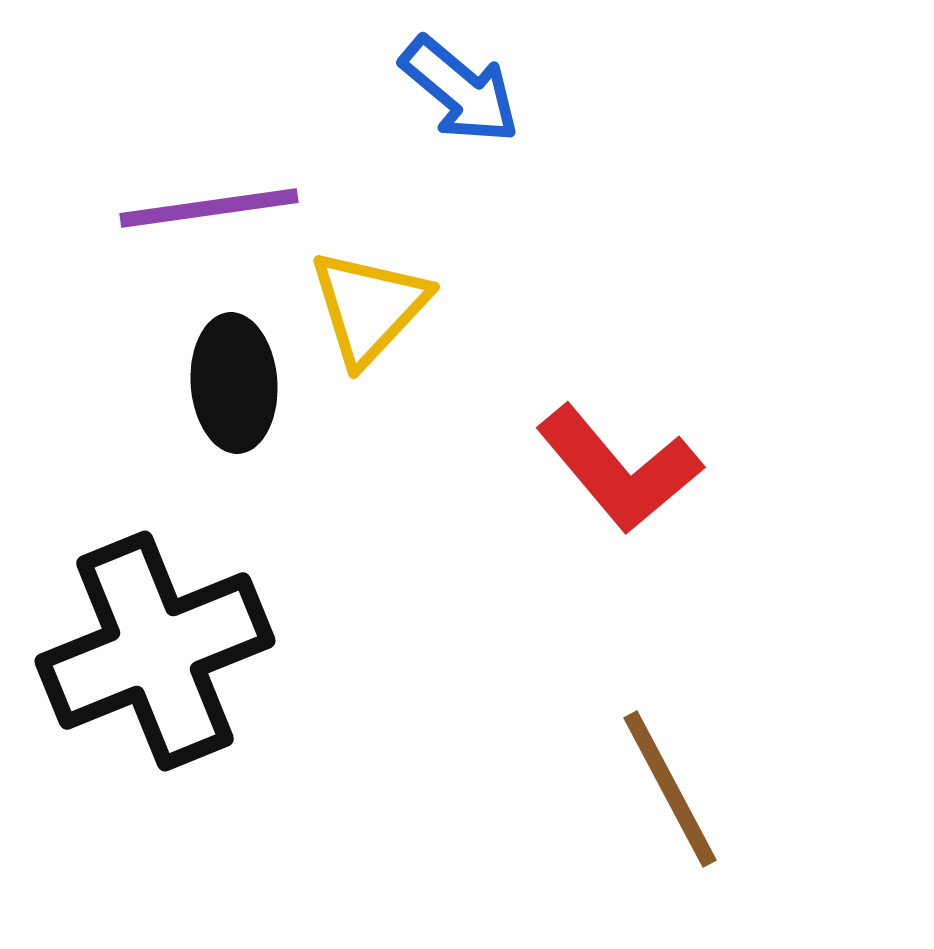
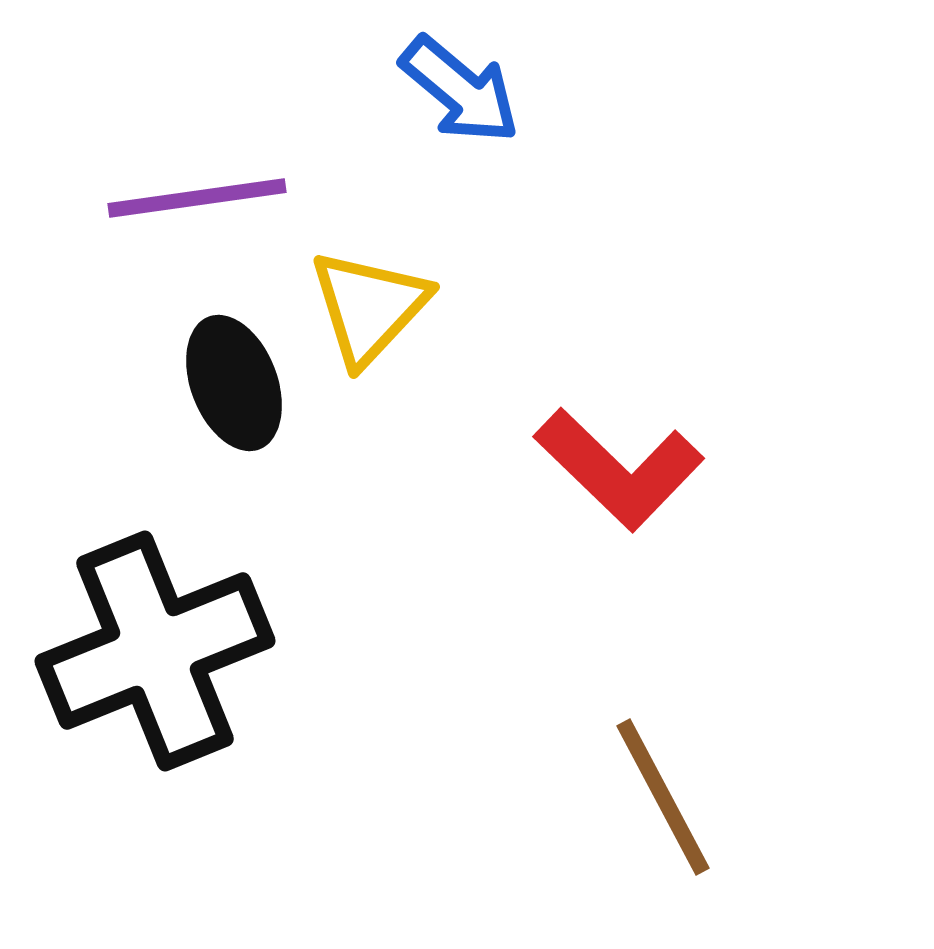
purple line: moved 12 px left, 10 px up
black ellipse: rotated 17 degrees counterclockwise
red L-shape: rotated 6 degrees counterclockwise
brown line: moved 7 px left, 8 px down
